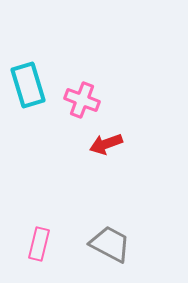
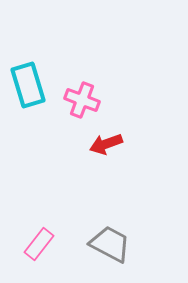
pink rectangle: rotated 24 degrees clockwise
